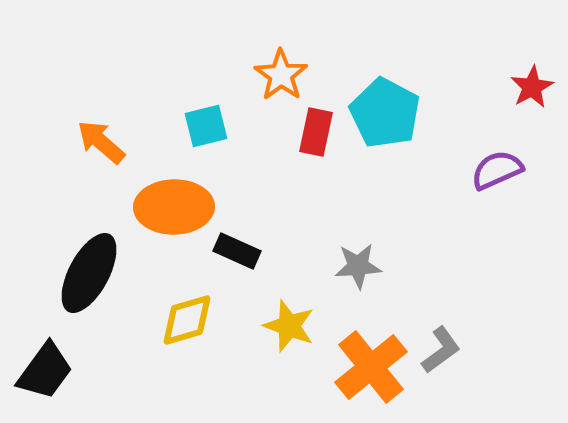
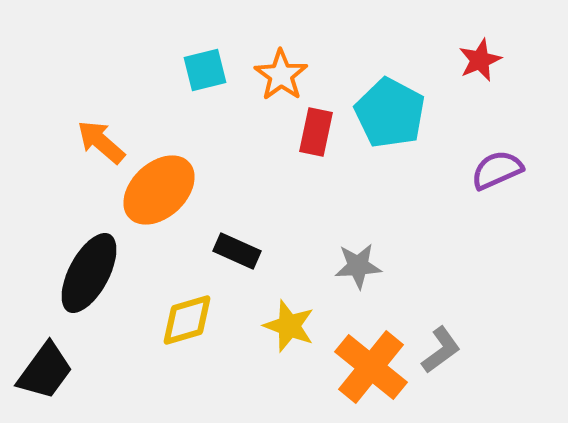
red star: moved 52 px left, 27 px up; rotated 6 degrees clockwise
cyan pentagon: moved 5 px right
cyan square: moved 1 px left, 56 px up
orange ellipse: moved 15 px left, 17 px up; rotated 42 degrees counterclockwise
orange cross: rotated 12 degrees counterclockwise
